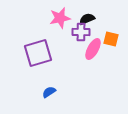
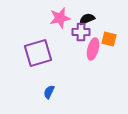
orange square: moved 2 px left
pink ellipse: rotated 15 degrees counterclockwise
blue semicircle: rotated 32 degrees counterclockwise
